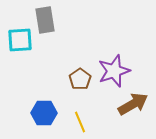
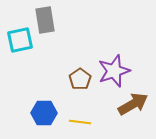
cyan square: rotated 8 degrees counterclockwise
yellow line: rotated 60 degrees counterclockwise
